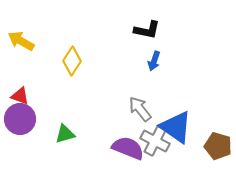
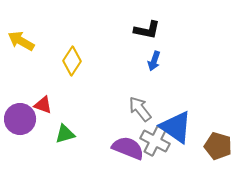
red triangle: moved 23 px right, 9 px down
